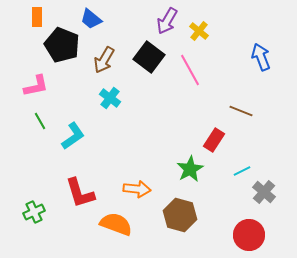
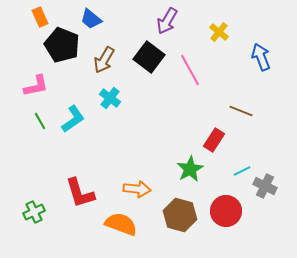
orange rectangle: moved 3 px right; rotated 24 degrees counterclockwise
yellow cross: moved 20 px right, 1 px down
cyan L-shape: moved 17 px up
gray cross: moved 1 px right, 6 px up; rotated 15 degrees counterclockwise
orange semicircle: moved 5 px right
red circle: moved 23 px left, 24 px up
